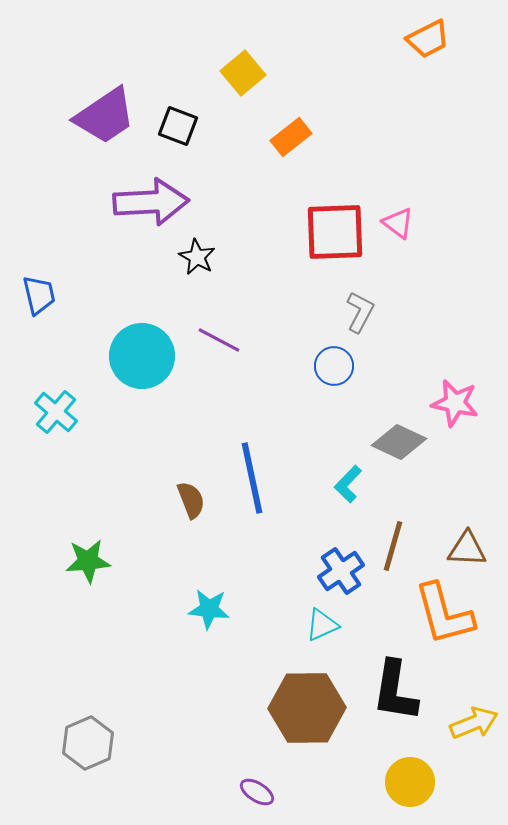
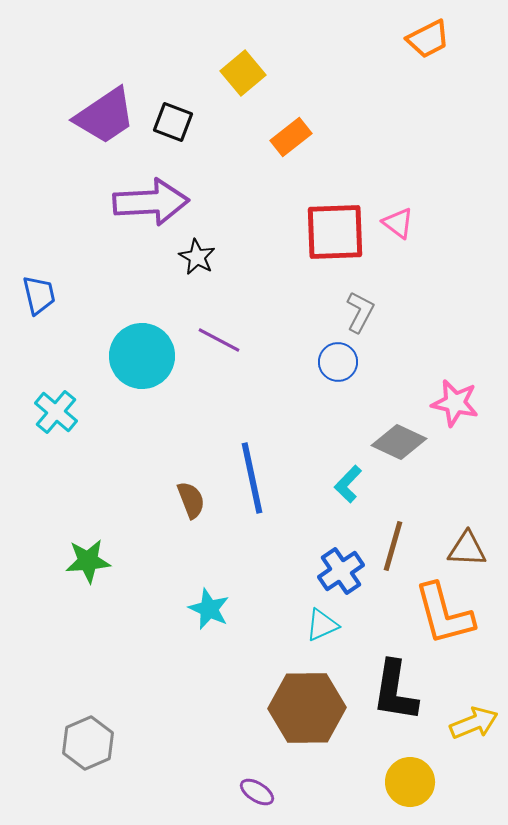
black square: moved 5 px left, 4 px up
blue circle: moved 4 px right, 4 px up
cyan star: rotated 18 degrees clockwise
